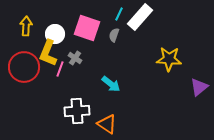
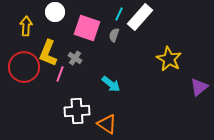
white circle: moved 22 px up
yellow star: rotated 25 degrees clockwise
pink line: moved 5 px down
